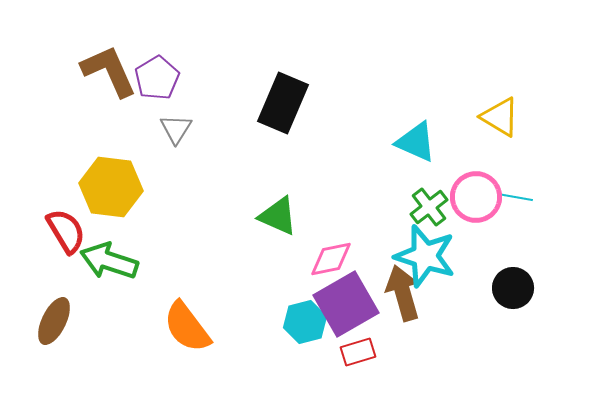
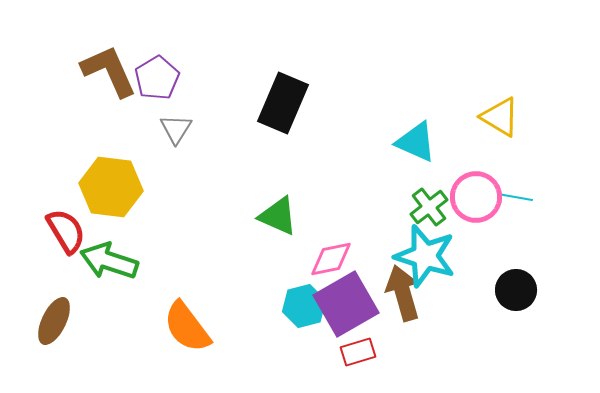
black circle: moved 3 px right, 2 px down
cyan hexagon: moved 1 px left, 16 px up
